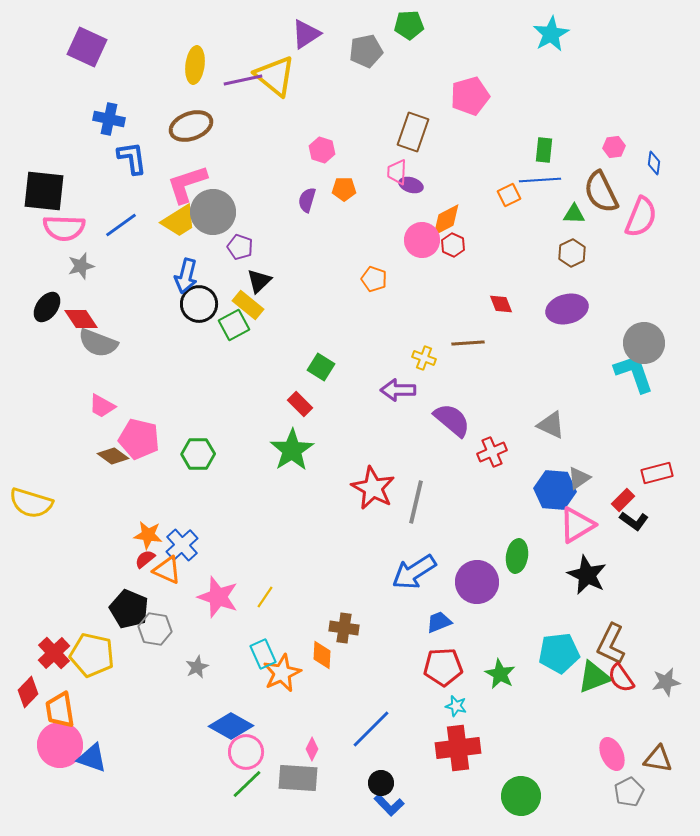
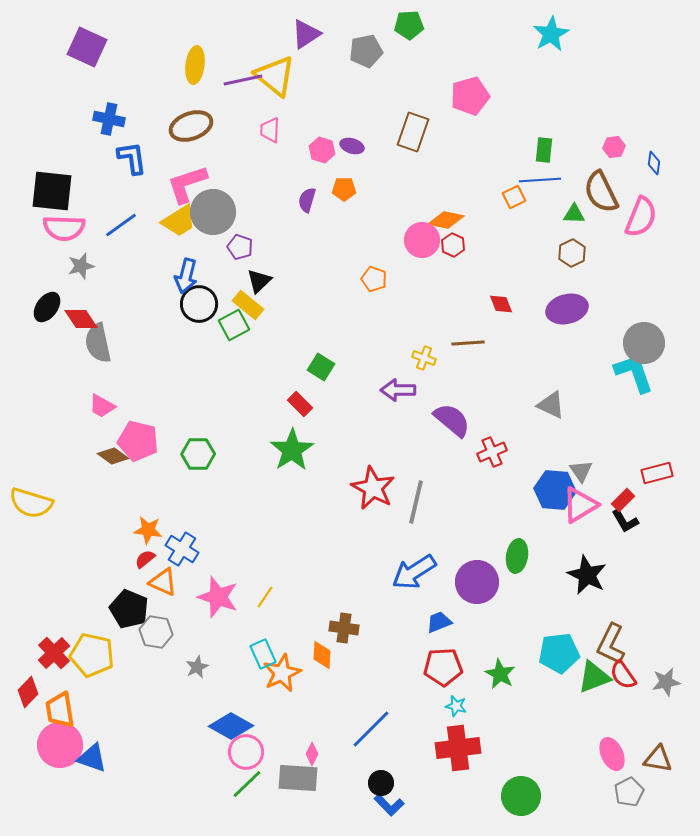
pink trapezoid at (397, 172): moved 127 px left, 42 px up
purple ellipse at (411, 185): moved 59 px left, 39 px up
black square at (44, 191): moved 8 px right
orange square at (509, 195): moved 5 px right, 2 px down
orange diamond at (446, 220): rotated 39 degrees clockwise
gray semicircle at (98, 343): rotated 57 degrees clockwise
gray triangle at (551, 425): moved 20 px up
pink pentagon at (139, 439): moved 1 px left, 2 px down
gray triangle at (579, 478): moved 2 px right, 7 px up; rotated 30 degrees counterclockwise
black L-shape at (634, 521): moved 9 px left; rotated 24 degrees clockwise
pink triangle at (577, 525): moved 3 px right, 20 px up
orange star at (148, 535): moved 5 px up
blue cross at (182, 545): moved 4 px down; rotated 16 degrees counterclockwise
orange triangle at (167, 570): moved 4 px left, 12 px down
gray hexagon at (155, 629): moved 1 px right, 3 px down
red semicircle at (621, 678): moved 2 px right, 3 px up
pink diamond at (312, 749): moved 5 px down
